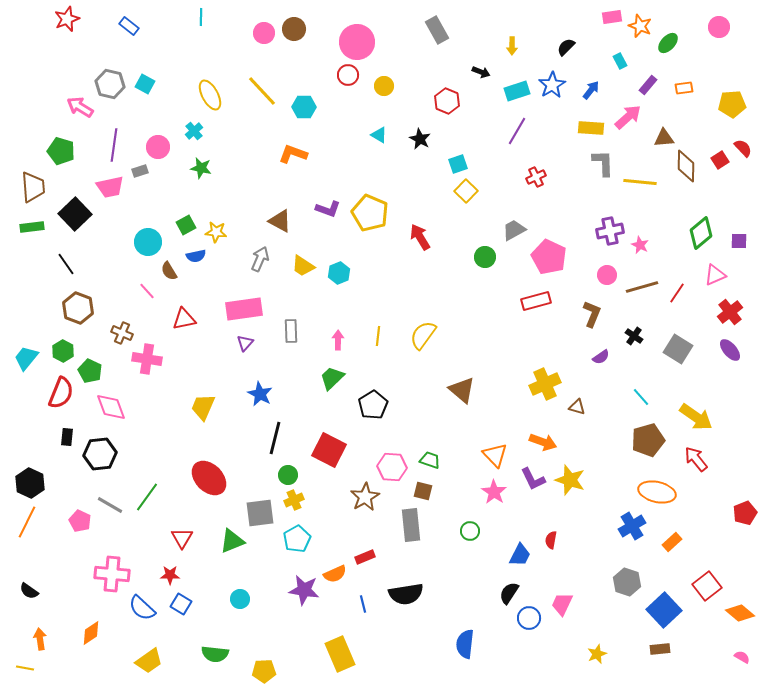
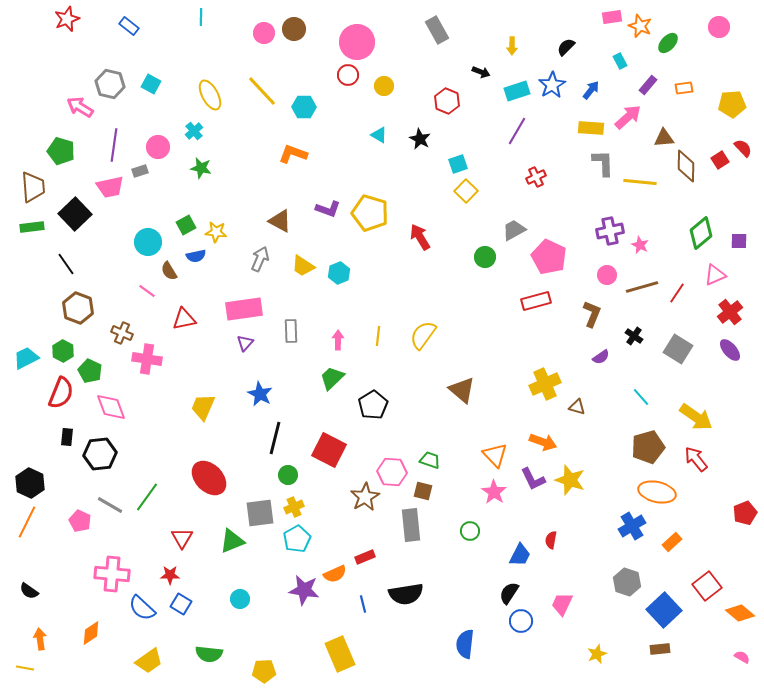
cyan square at (145, 84): moved 6 px right
yellow pentagon at (370, 213): rotated 6 degrees counterclockwise
pink line at (147, 291): rotated 12 degrees counterclockwise
cyan trapezoid at (26, 358): rotated 24 degrees clockwise
brown pentagon at (648, 440): moved 7 px down
pink hexagon at (392, 467): moved 5 px down
yellow cross at (294, 500): moved 7 px down
blue circle at (529, 618): moved 8 px left, 3 px down
green semicircle at (215, 654): moved 6 px left
